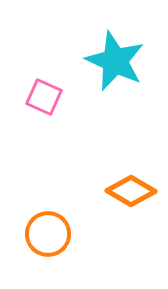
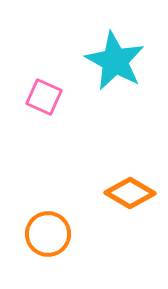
cyan star: rotated 4 degrees clockwise
orange diamond: moved 1 px left, 2 px down
